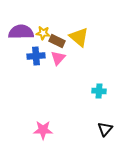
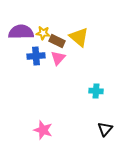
cyan cross: moved 3 px left
pink star: rotated 18 degrees clockwise
